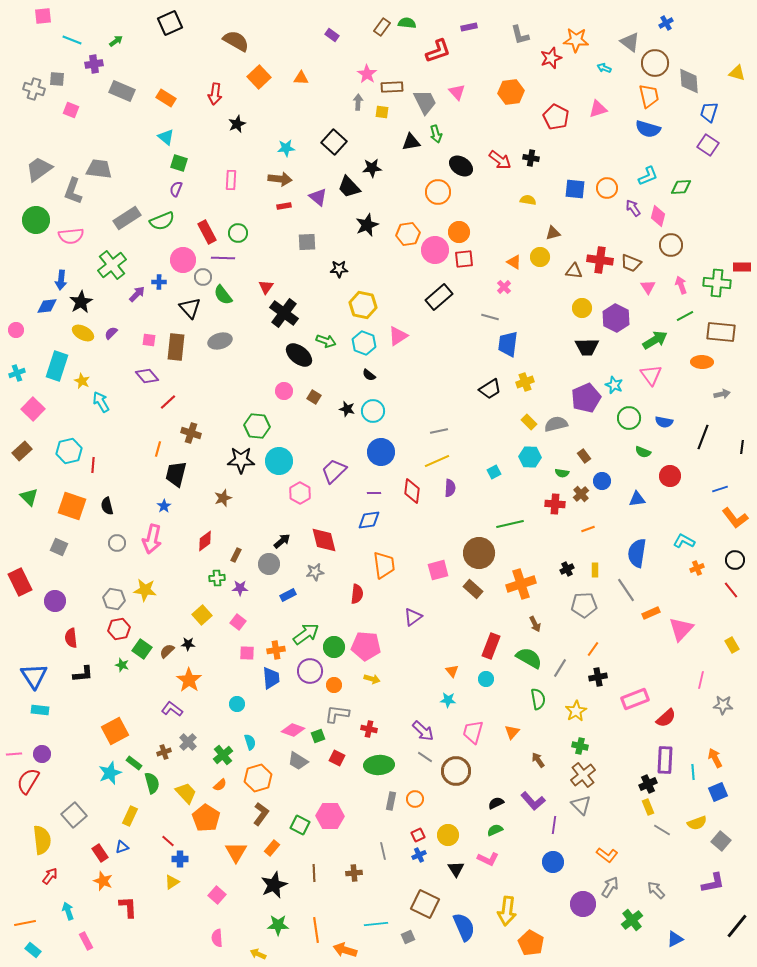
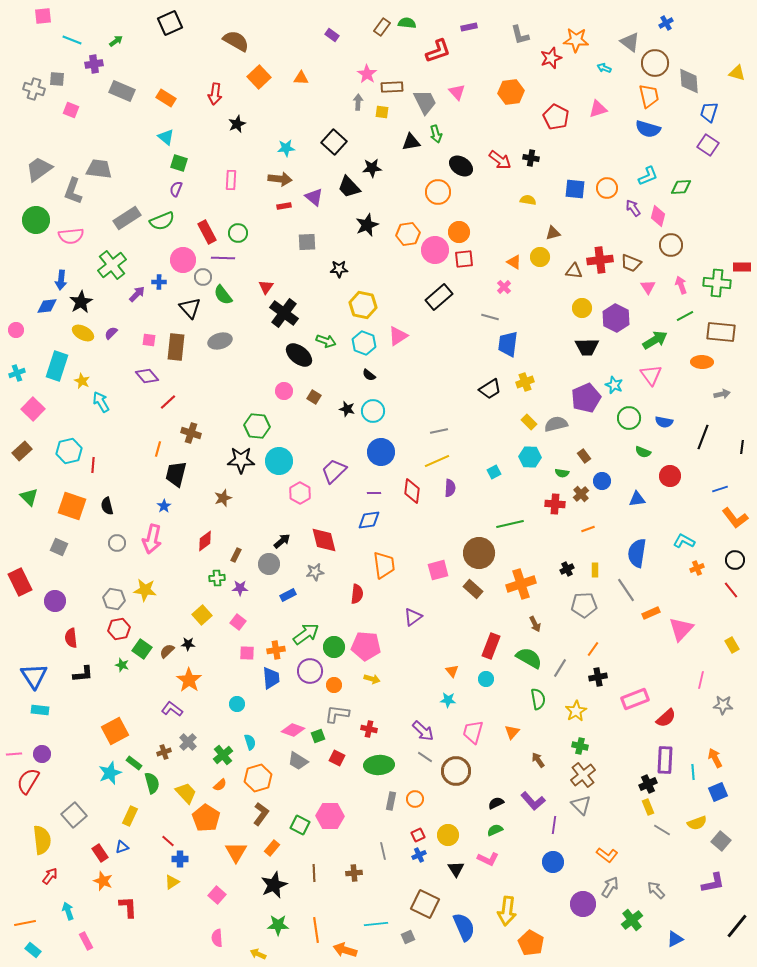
purple triangle at (318, 197): moved 4 px left
red cross at (600, 260): rotated 15 degrees counterclockwise
